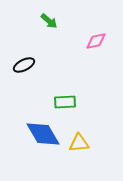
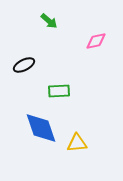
green rectangle: moved 6 px left, 11 px up
blue diamond: moved 2 px left, 6 px up; rotated 12 degrees clockwise
yellow triangle: moved 2 px left
